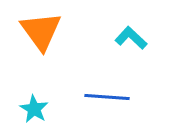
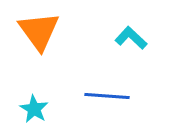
orange triangle: moved 2 px left
blue line: moved 1 px up
